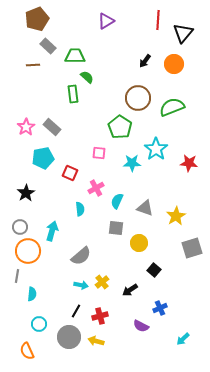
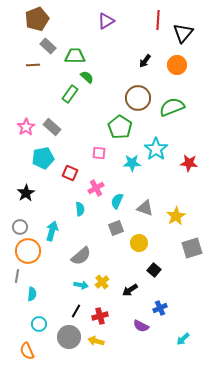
orange circle at (174, 64): moved 3 px right, 1 px down
green rectangle at (73, 94): moved 3 px left; rotated 42 degrees clockwise
gray square at (116, 228): rotated 28 degrees counterclockwise
